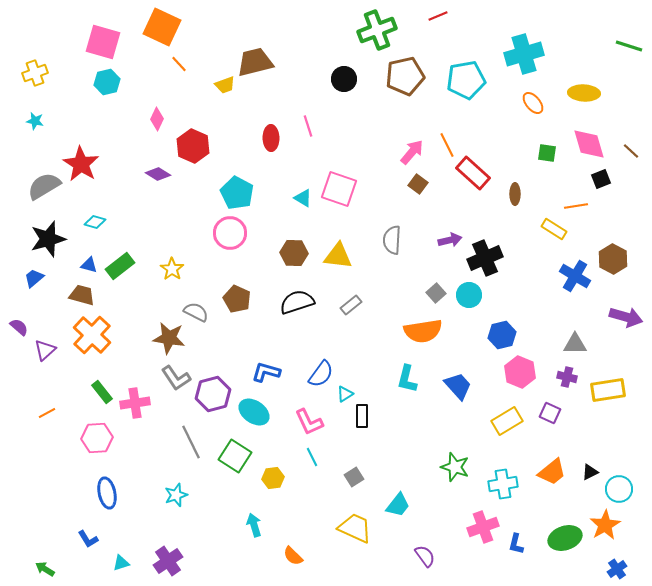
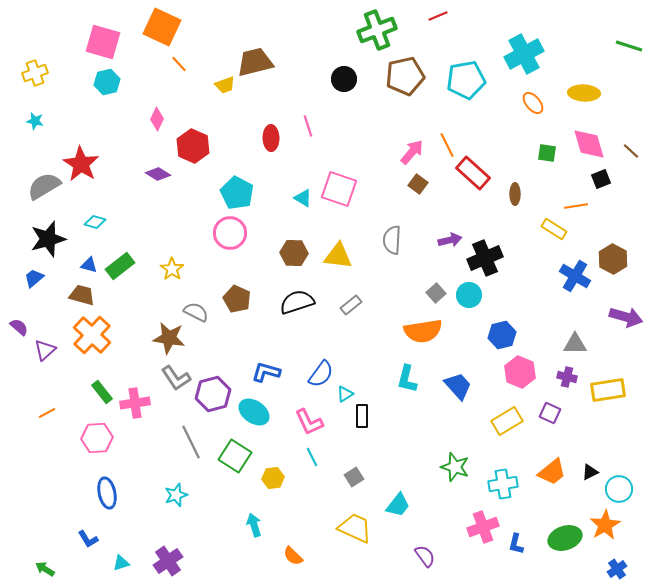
cyan cross at (524, 54): rotated 12 degrees counterclockwise
